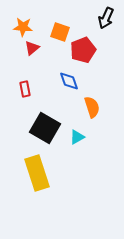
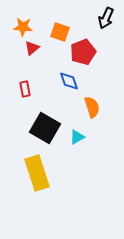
red pentagon: moved 2 px down
